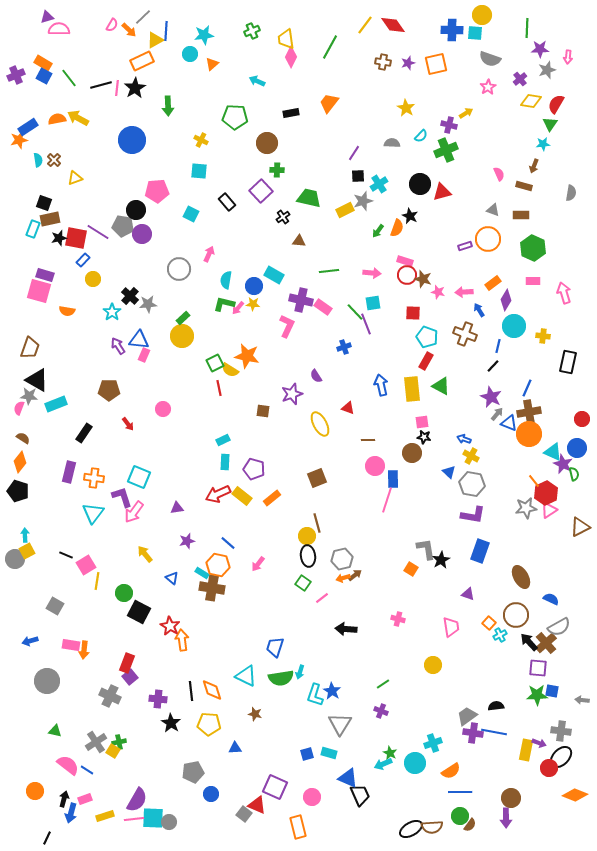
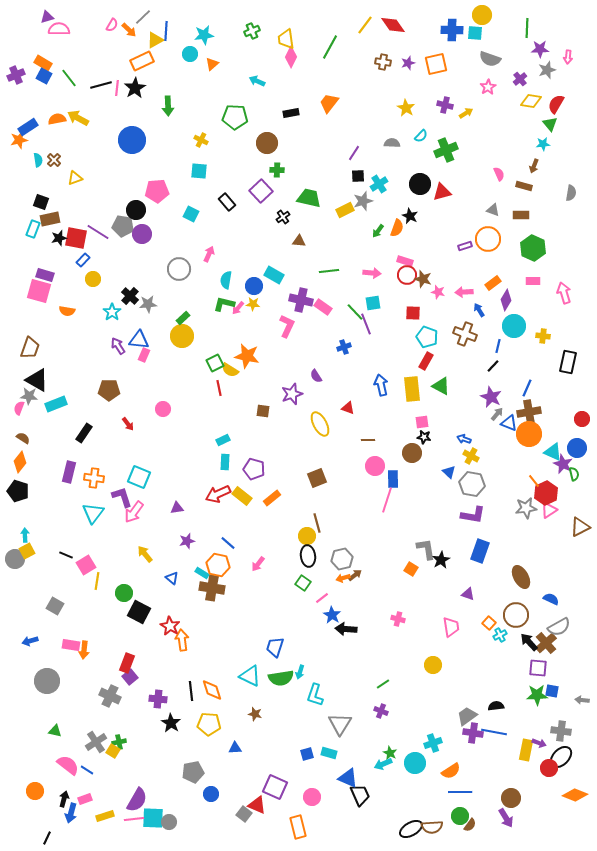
green triangle at (550, 124): rotated 14 degrees counterclockwise
purple cross at (449, 125): moved 4 px left, 20 px up
black square at (44, 203): moved 3 px left, 1 px up
cyan triangle at (246, 676): moved 4 px right
blue star at (332, 691): moved 76 px up
purple arrow at (506, 818): rotated 30 degrees counterclockwise
